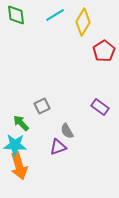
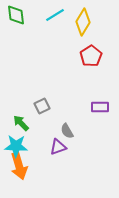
red pentagon: moved 13 px left, 5 px down
purple rectangle: rotated 36 degrees counterclockwise
cyan star: moved 1 px right, 1 px down
